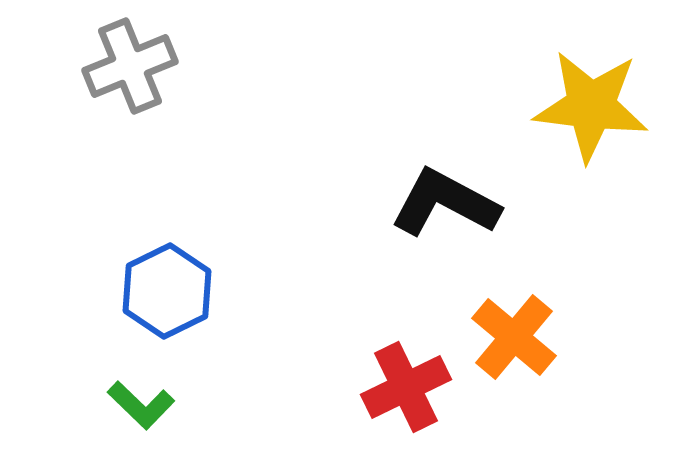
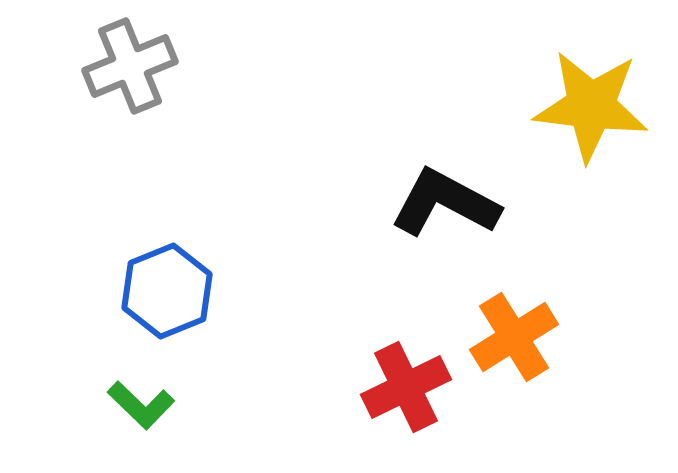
blue hexagon: rotated 4 degrees clockwise
orange cross: rotated 18 degrees clockwise
